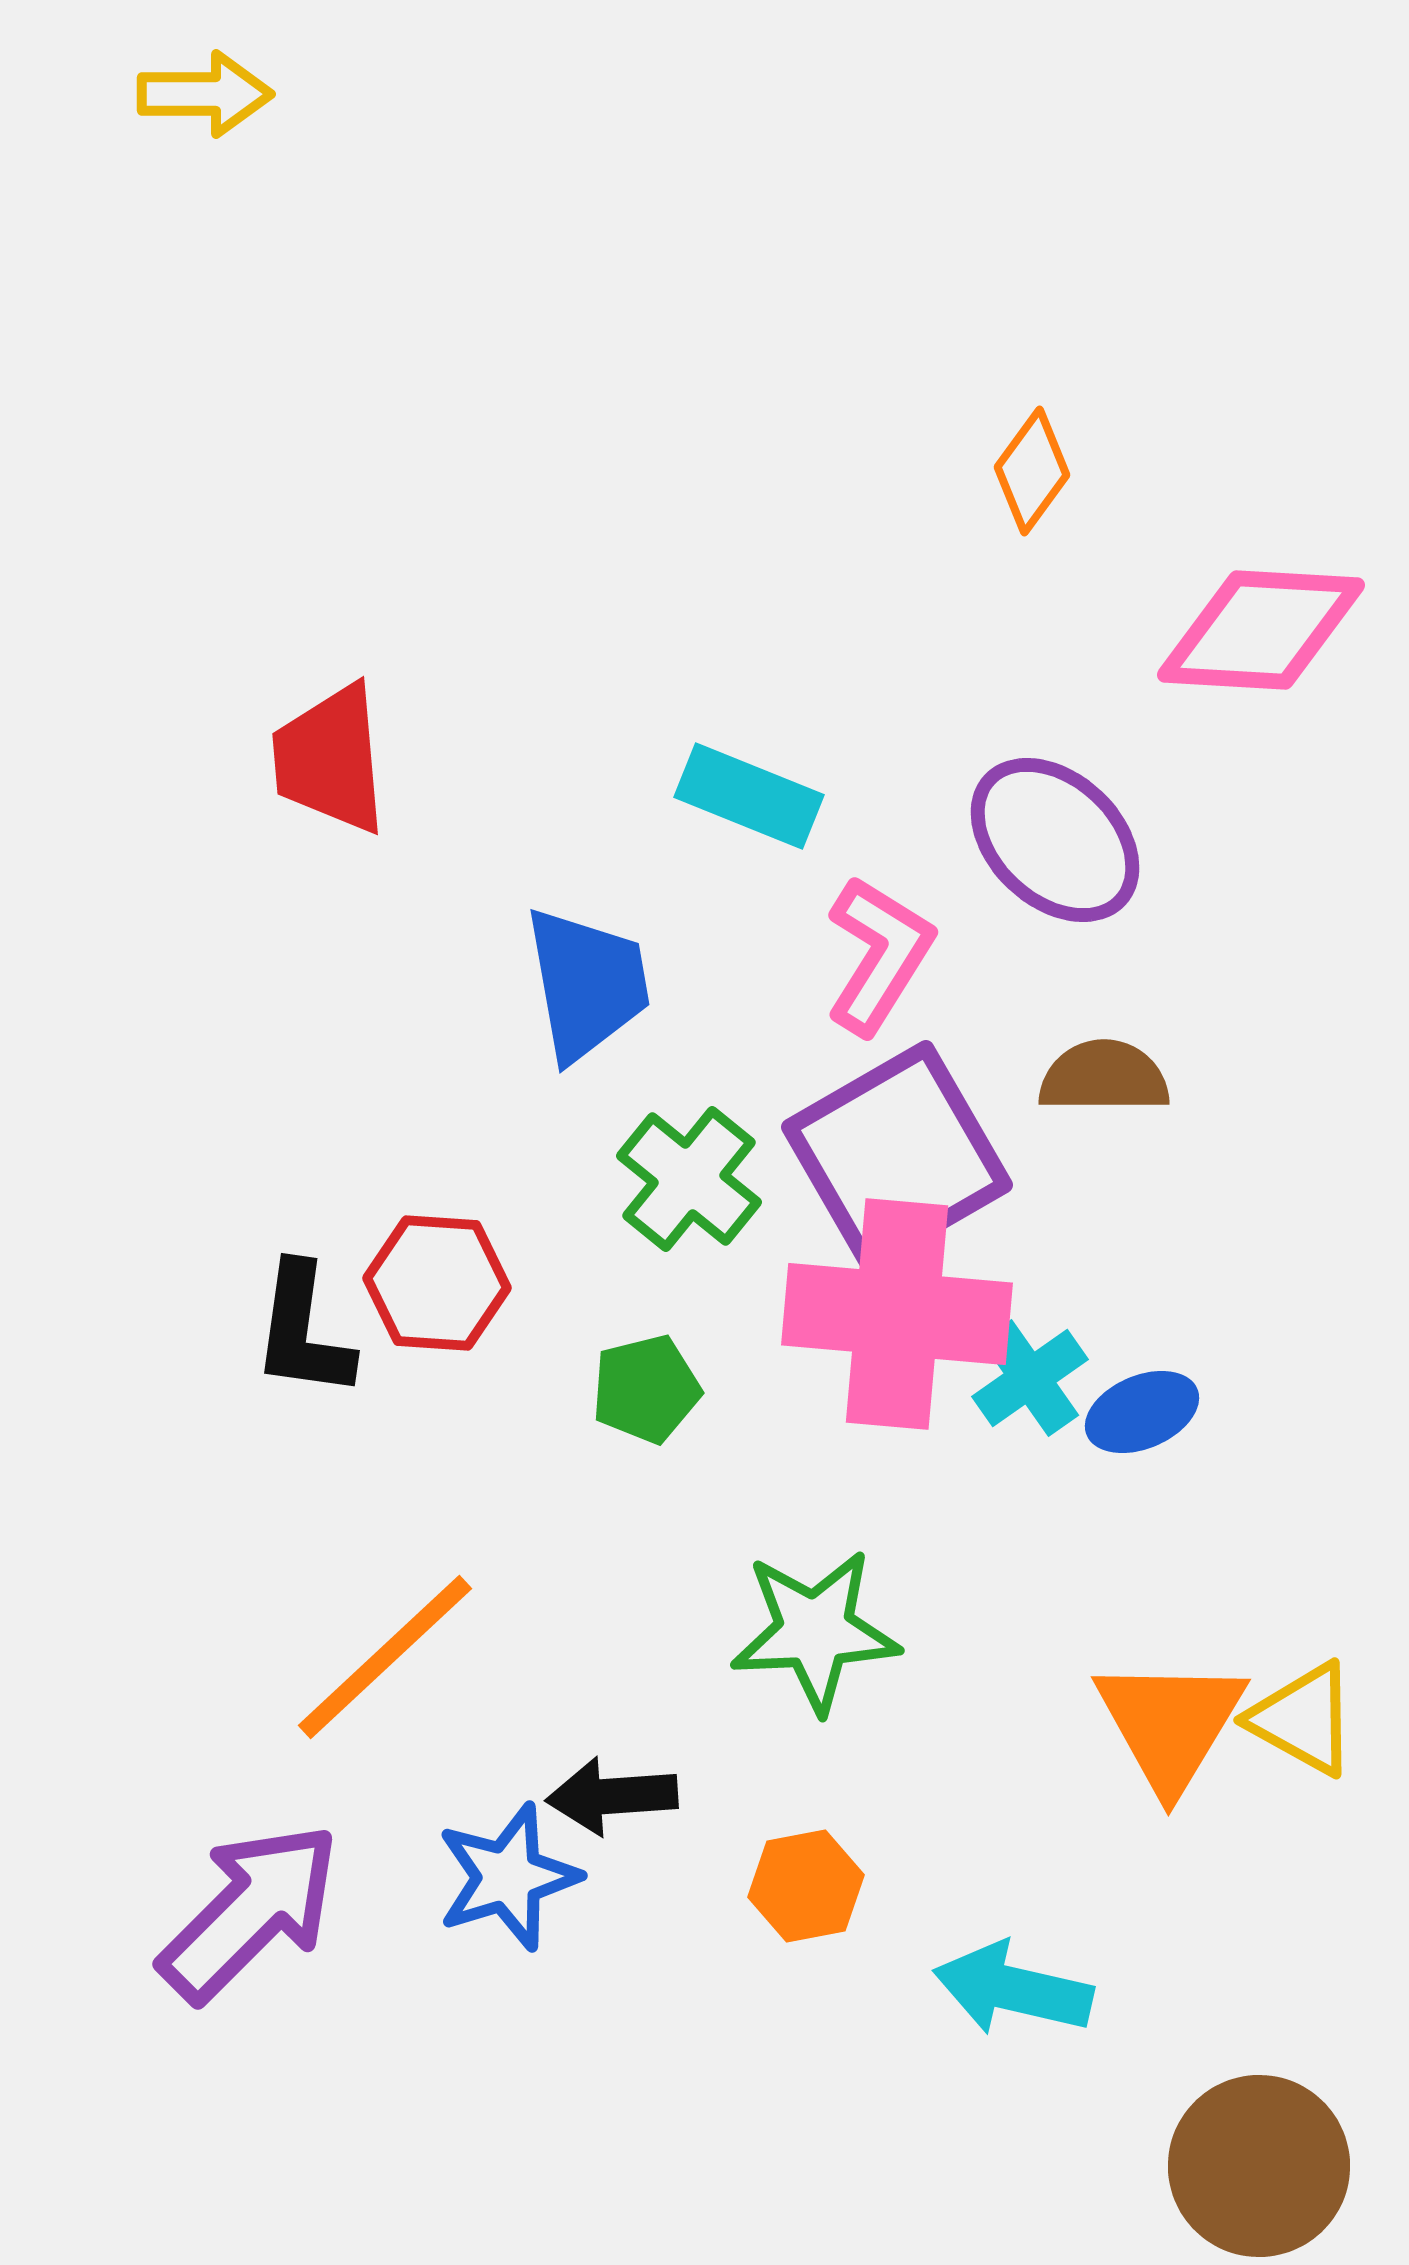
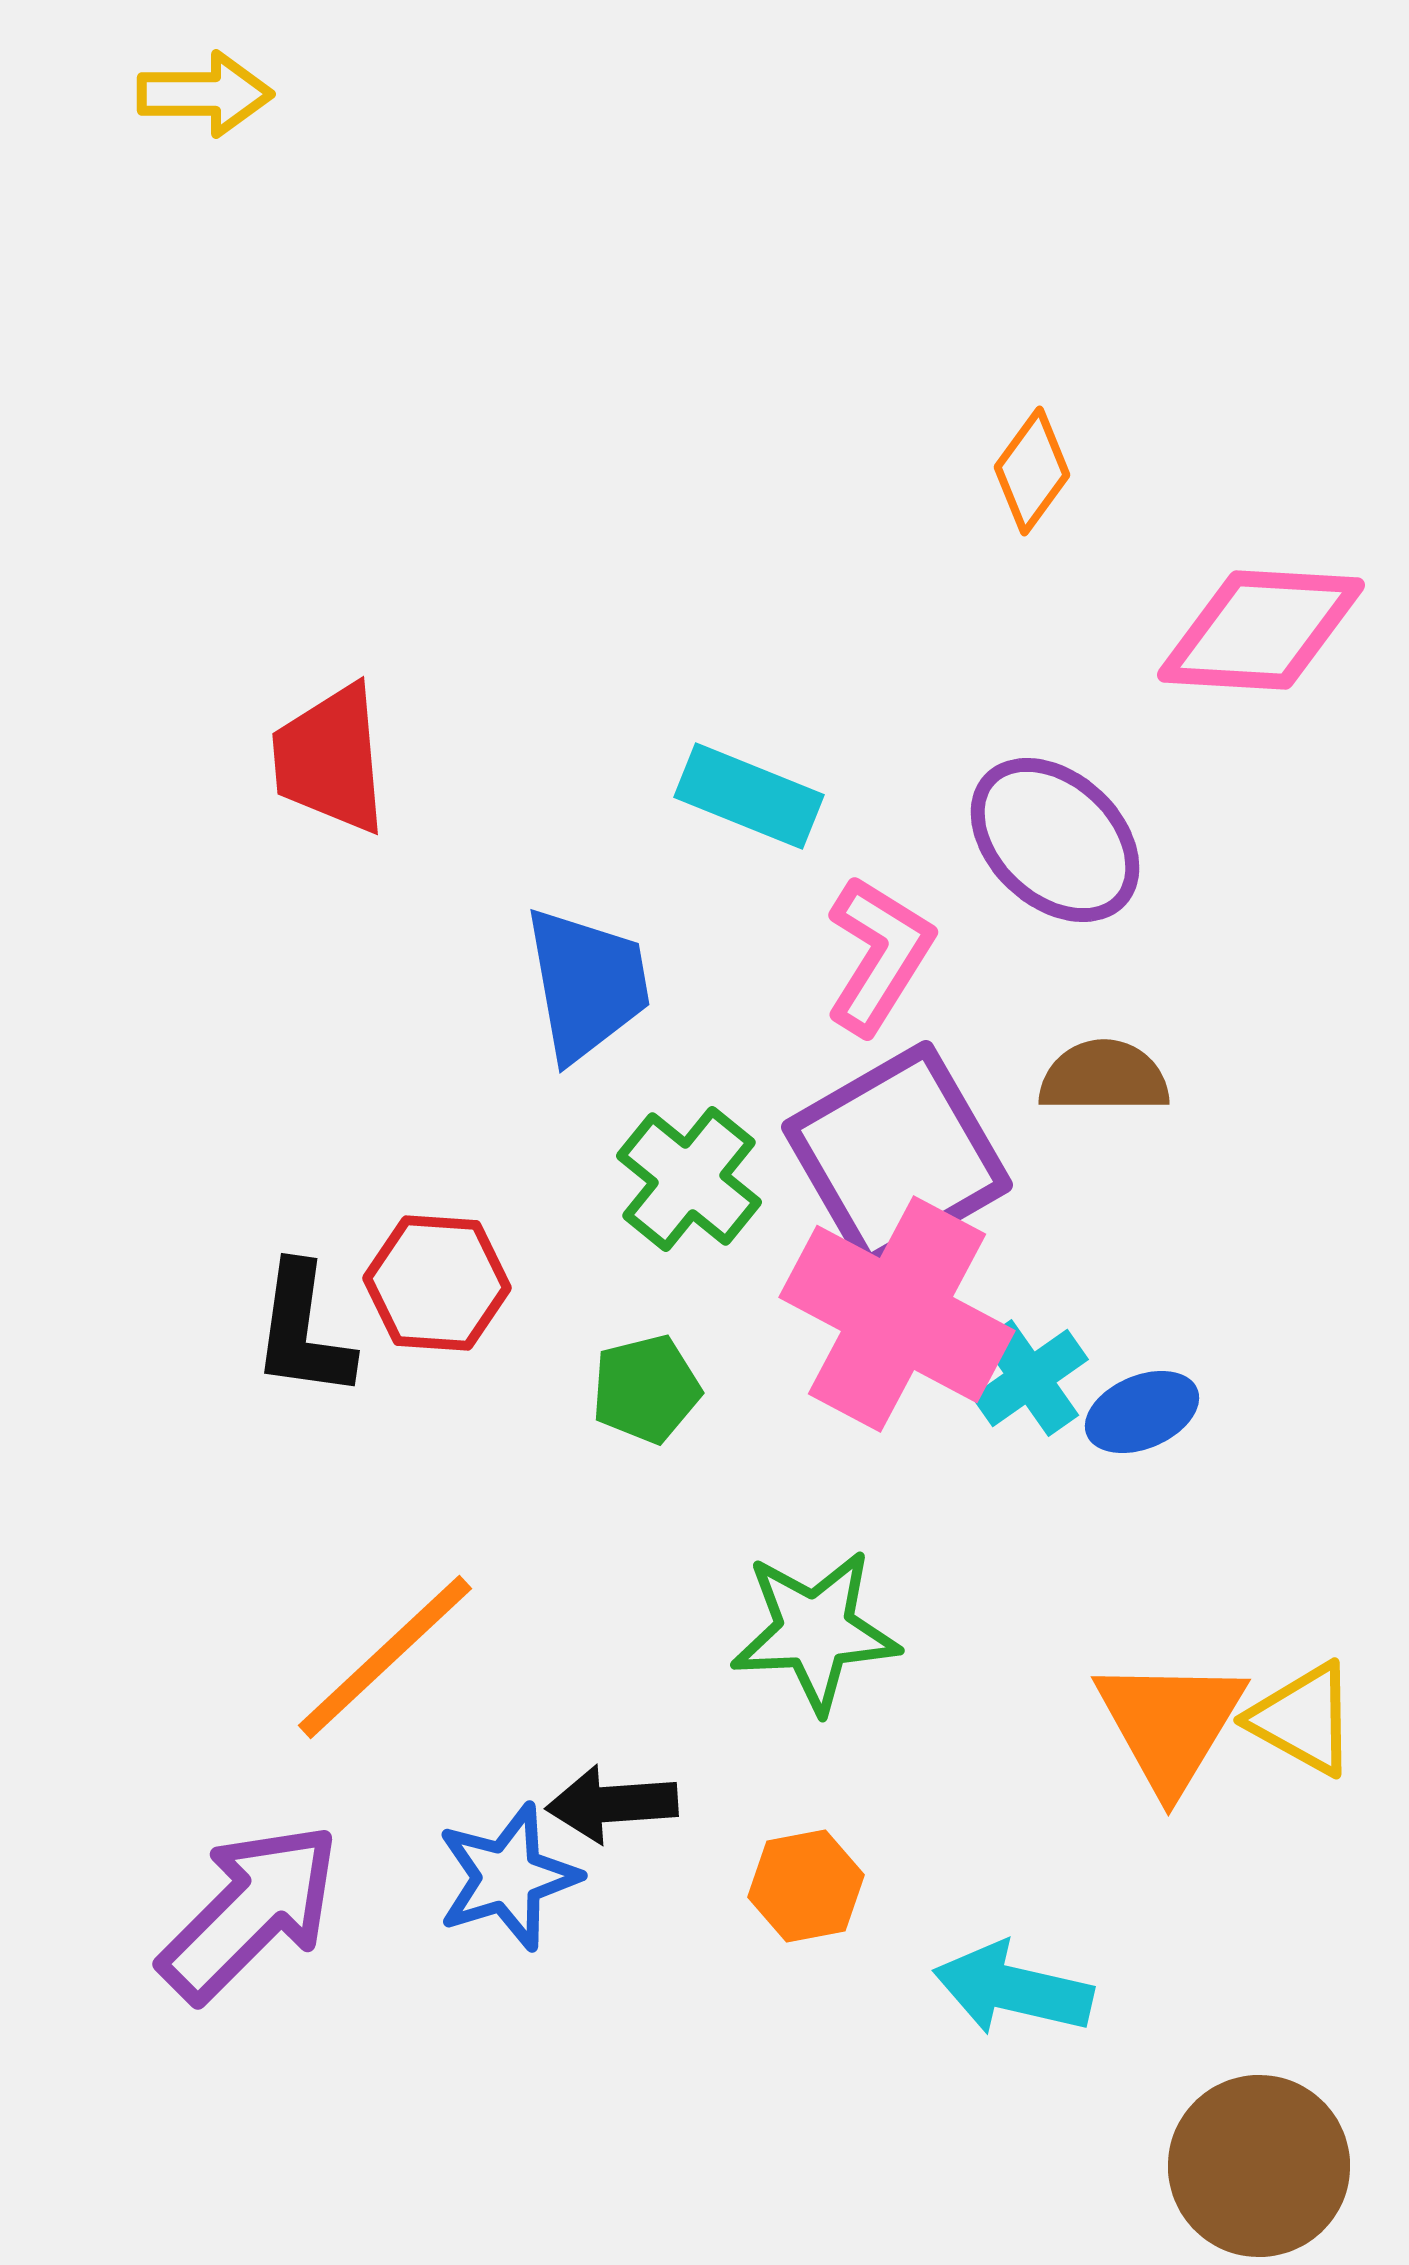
pink cross: rotated 23 degrees clockwise
black arrow: moved 8 px down
